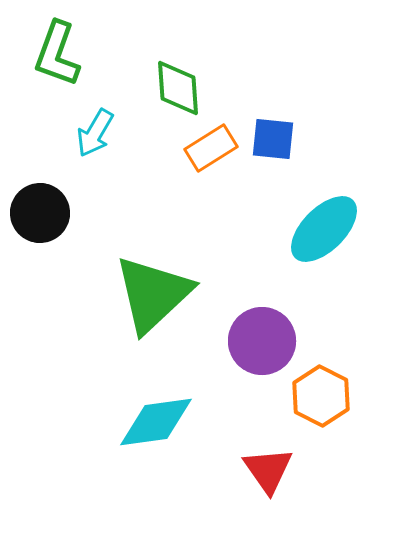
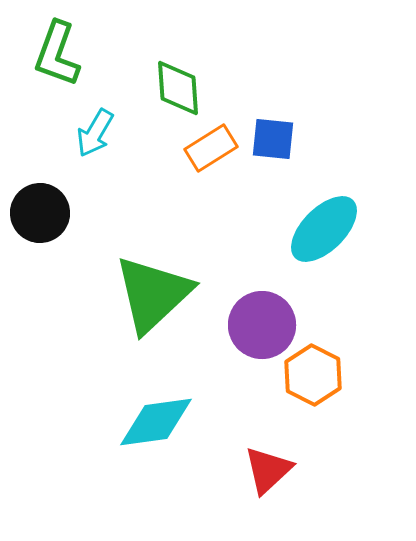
purple circle: moved 16 px up
orange hexagon: moved 8 px left, 21 px up
red triangle: rotated 22 degrees clockwise
